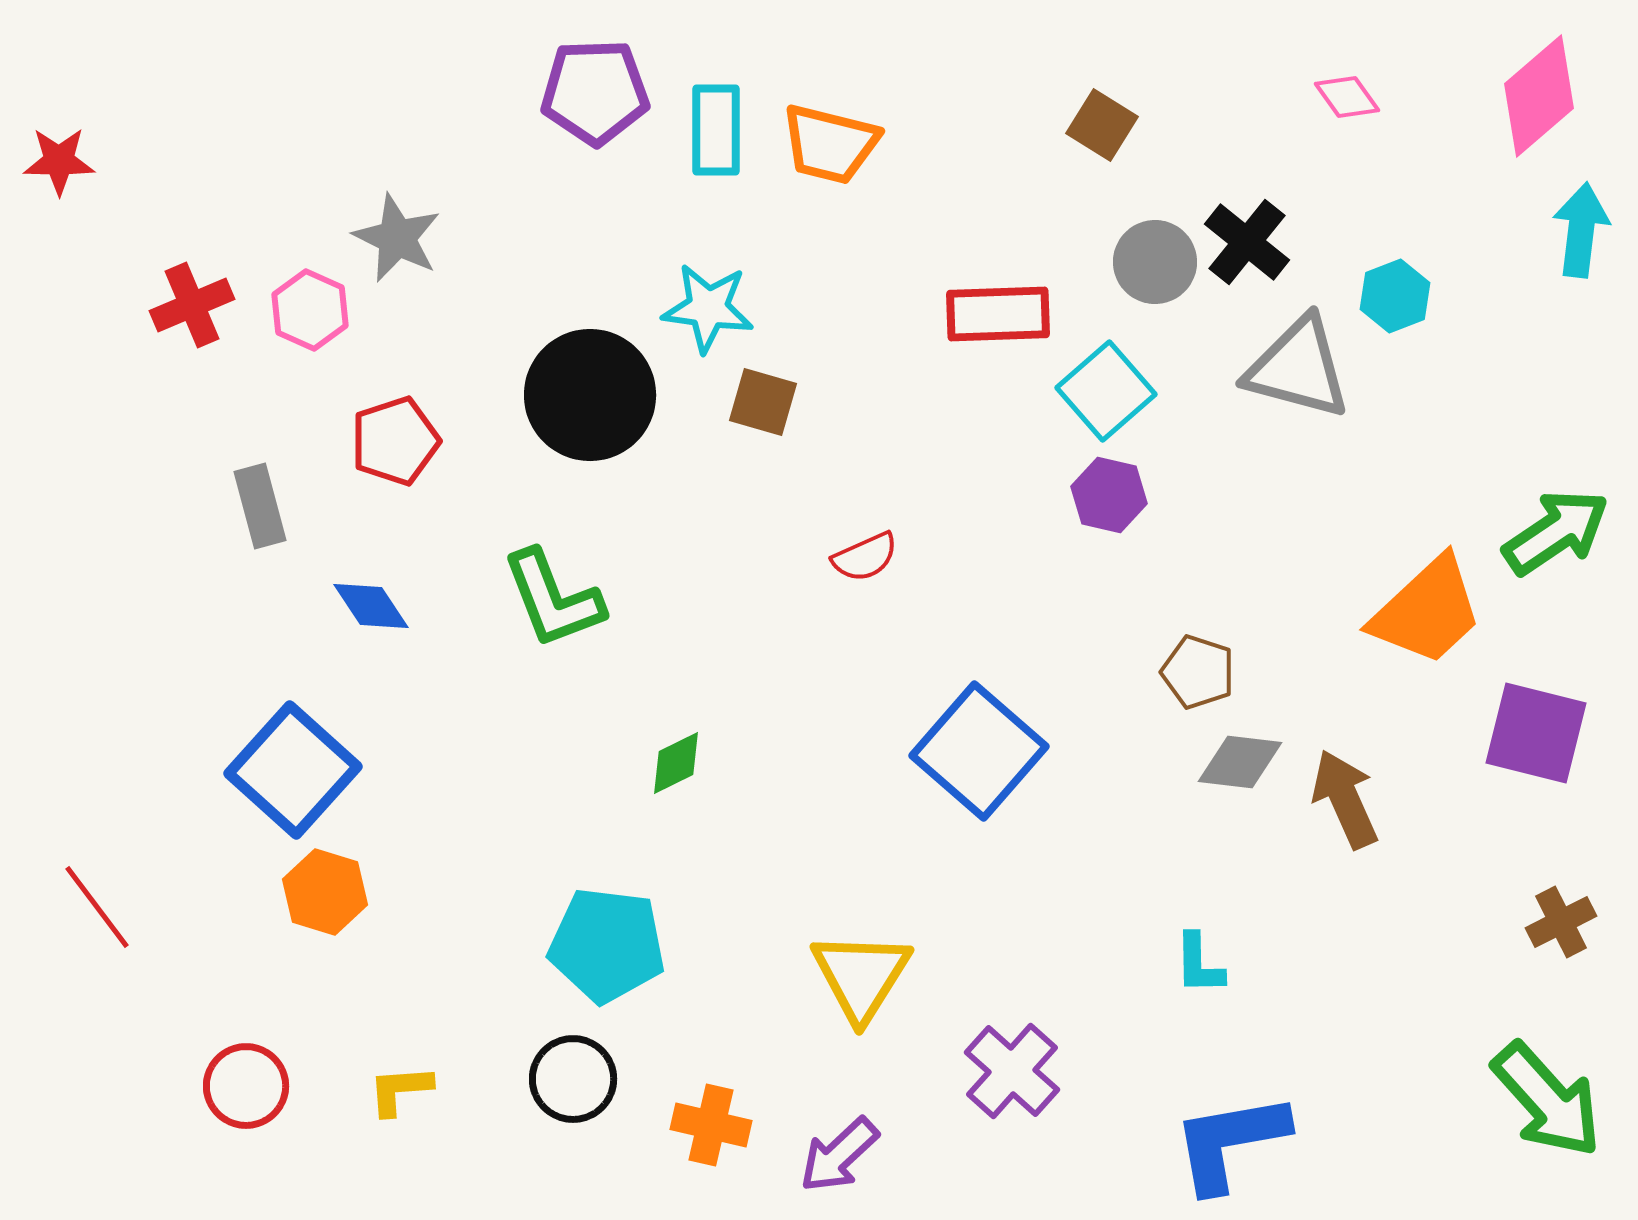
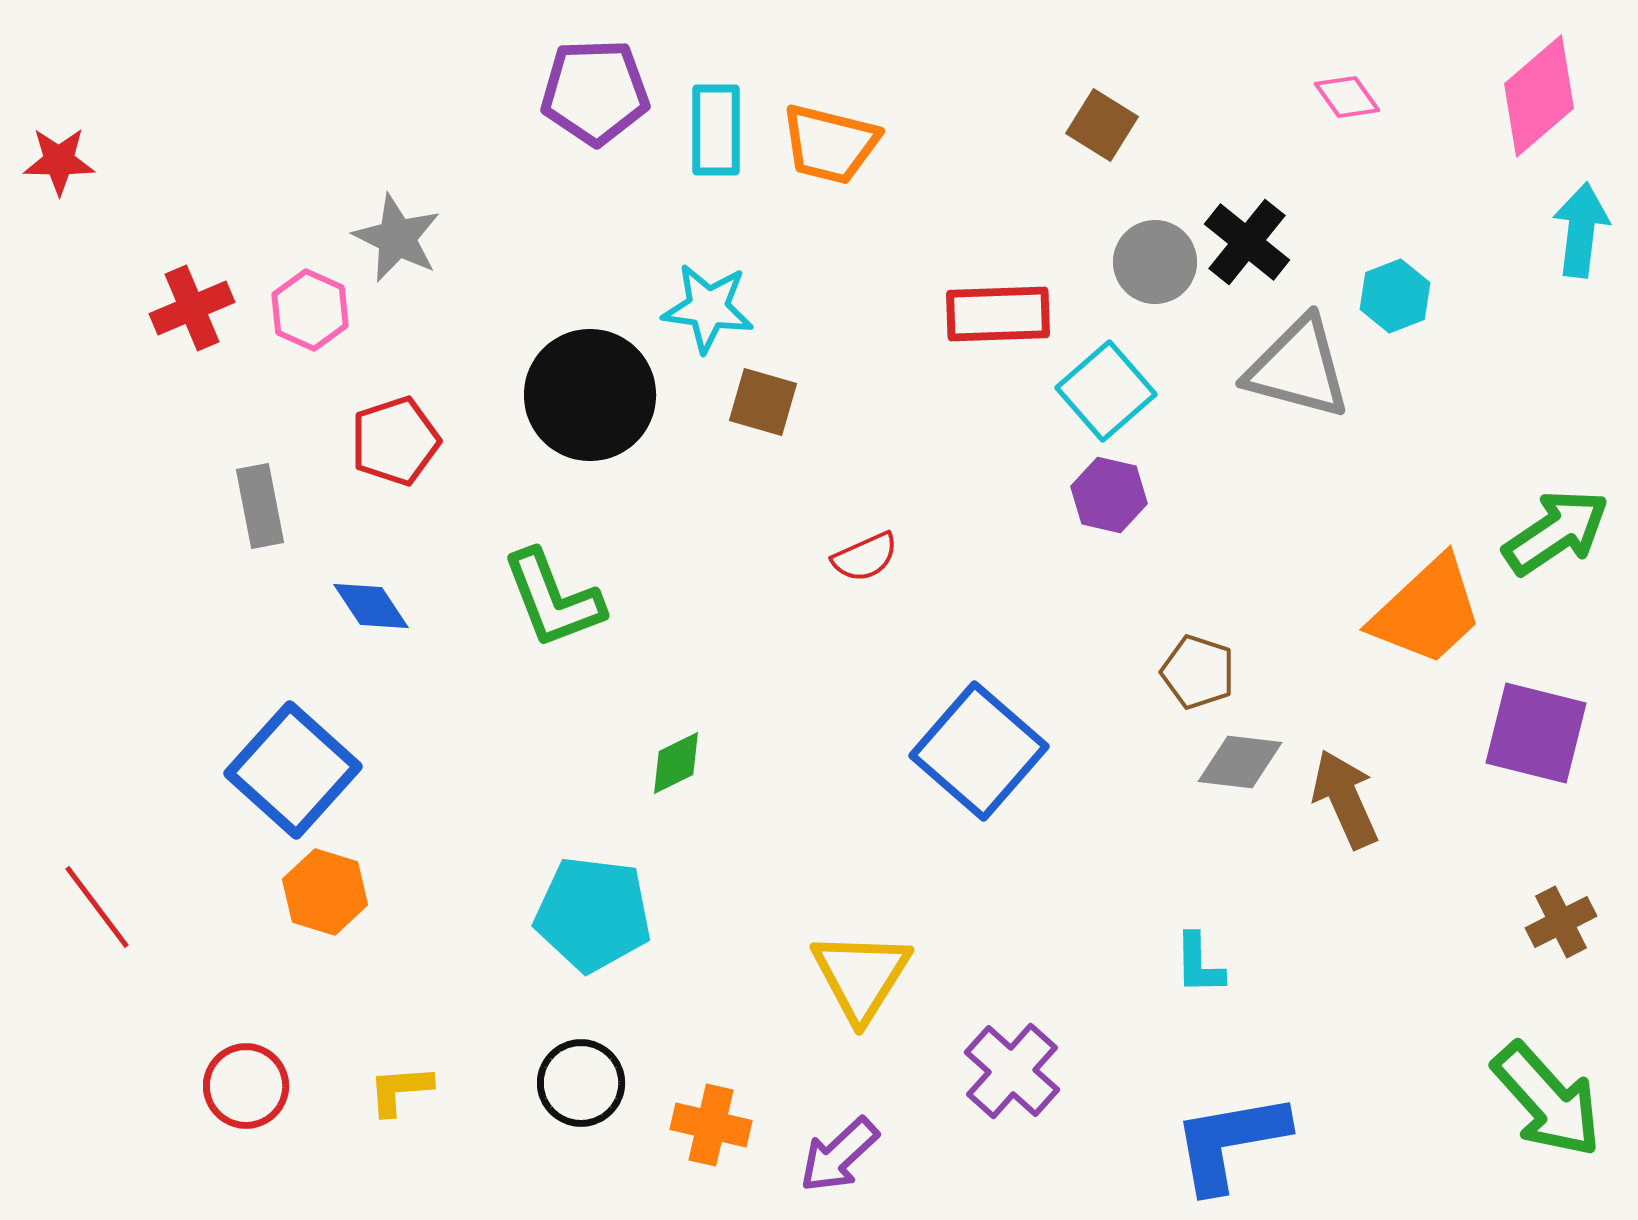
red cross at (192, 305): moved 3 px down
gray rectangle at (260, 506): rotated 4 degrees clockwise
cyan pentagon at (607, 945): moved 14 px left, 31 px up
black circle at (573, 1079): moved 8 px right, 4 px down
